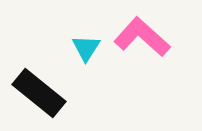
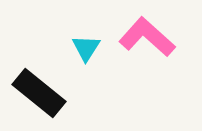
pink L-shape: moved 5 px right
